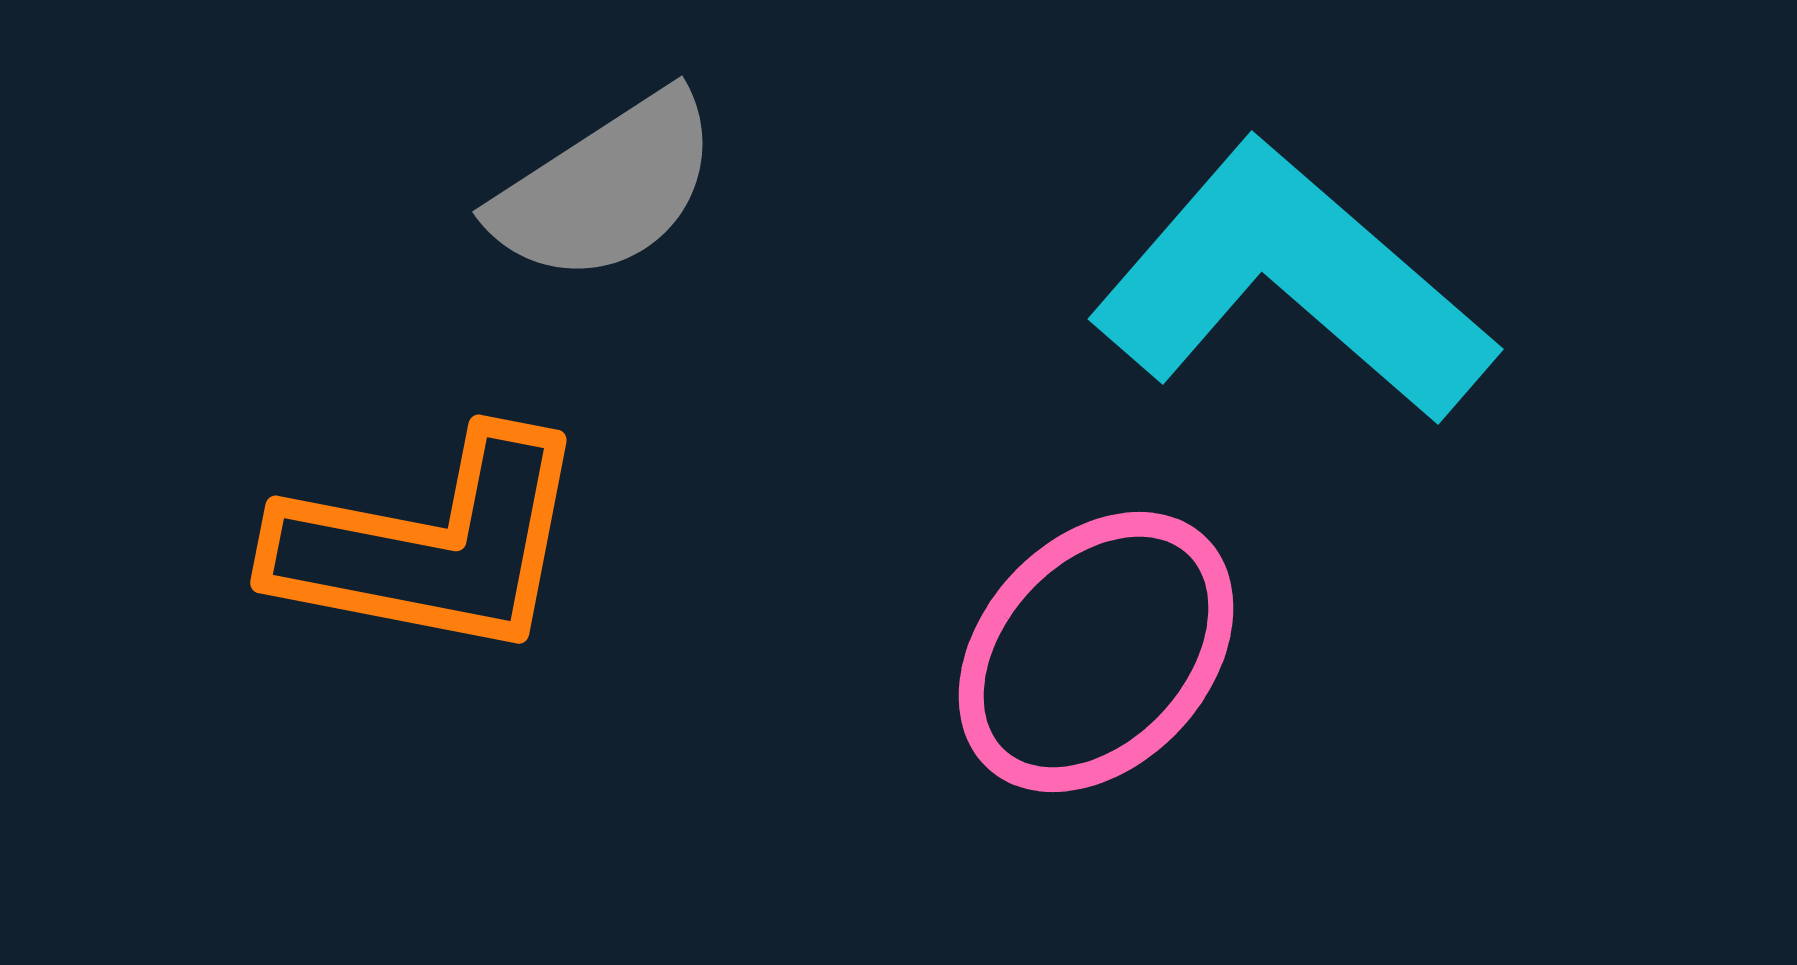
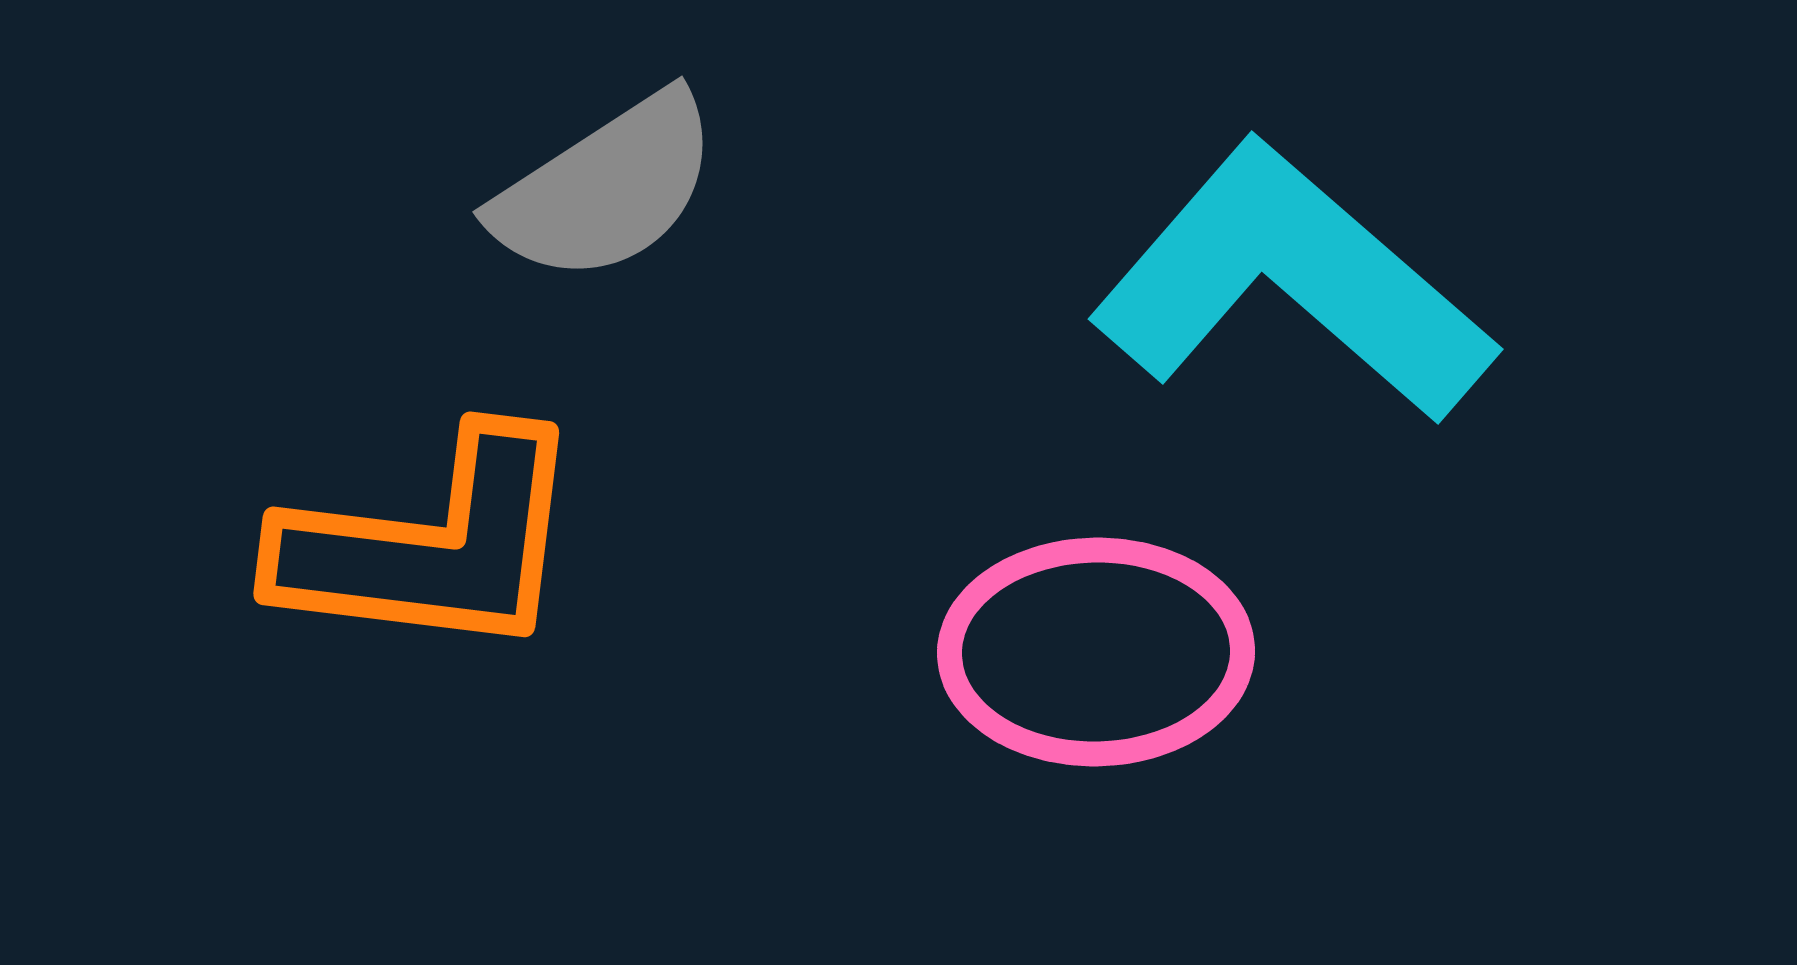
orange L-shape: rotated 4 degrees counterclockwise
pink ellipse: rotated 46 degrees clockwise
